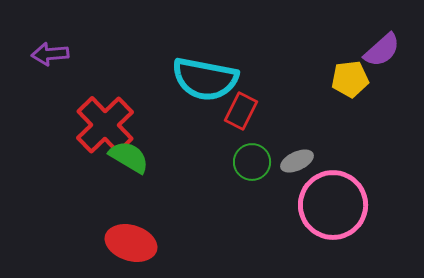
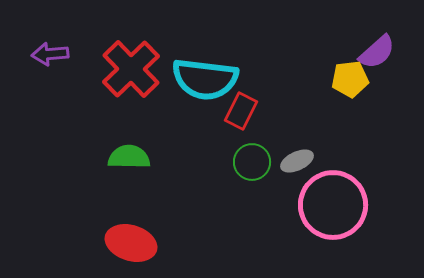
purple semicircle: moved 5 px left, 2 px down
cyan semicircle: rotated 4 degrees counterclockwise
red cross: moved 26 px right, 56 px up
green semicircle: rotated 30 degrees counterclockwise
